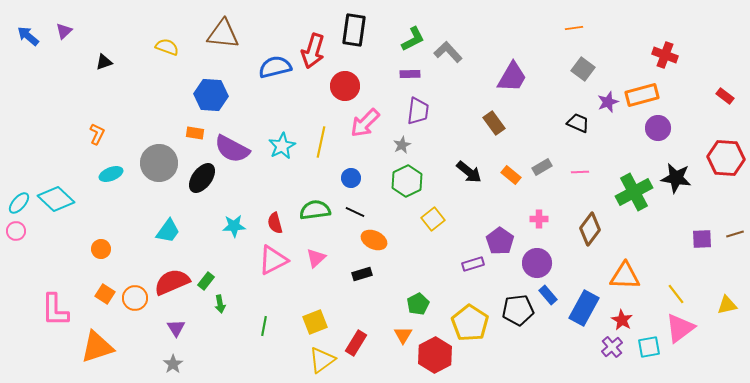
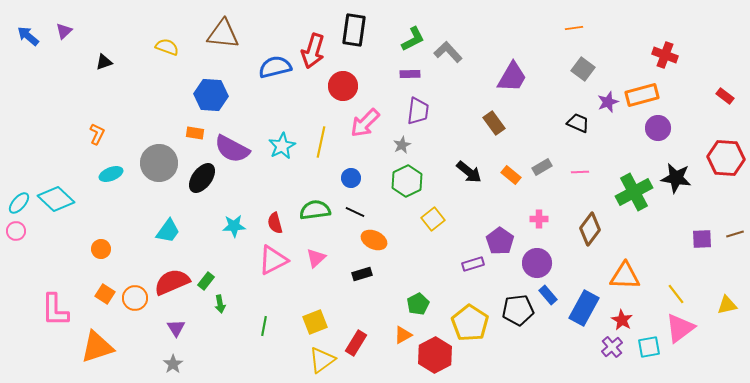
red circle at (345, 86): moved 2 px left
orange triangle at (403, 335): rotated 30 degrees clockwise
